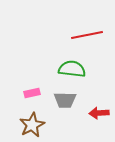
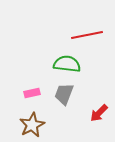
green semicircle: moved 5 px left, 5 px up
gray trapezoid: moved 1 px left, 6 px up; rotated 110 degrees clockwise
red arrow: rotated 42 degrees counterclockwise
